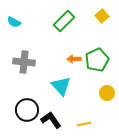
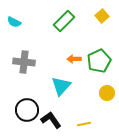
green pentagon: moved 2 px right, 1 px down
cyan triangle: rotated 25 degrees clockwise
